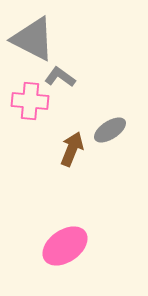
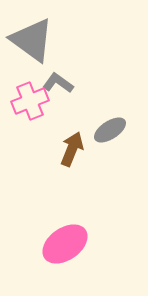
gray triangle: moved 1 px left, 1 px down; rotated 9 degrees clockwise
gray L-shape: moved 2 px left, 6 px down
pink cross: rotated 27 degrees counterclockwise
pink ellipse: moved 2 px up
